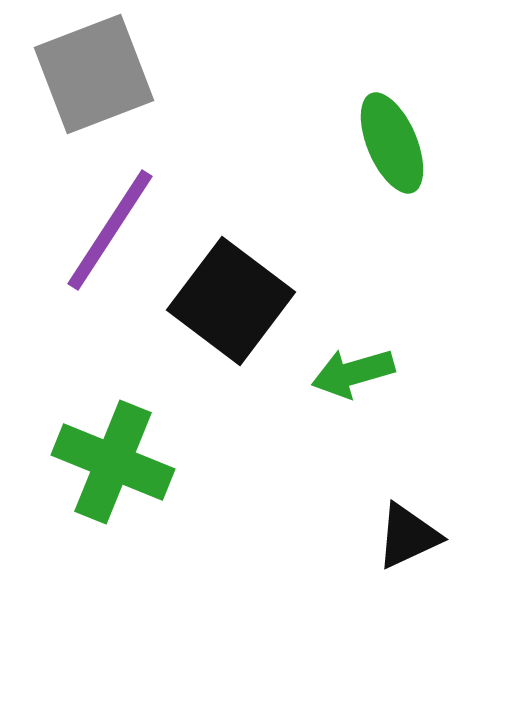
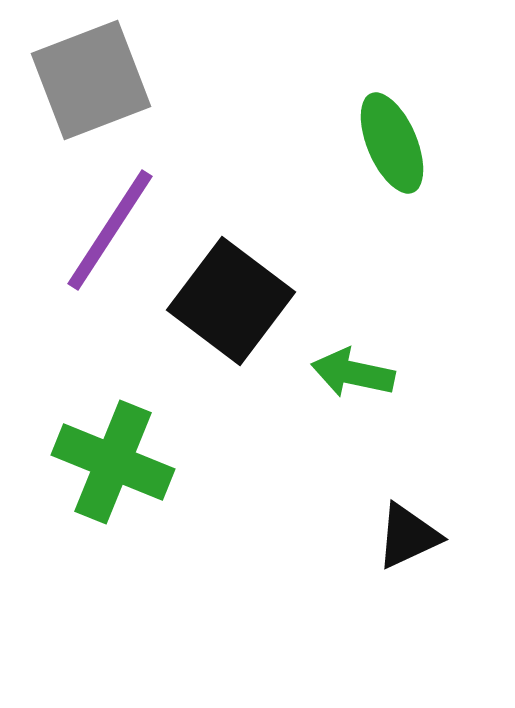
gray square: moved 3 px left, 6 px down
green arrow: rotated 28 degrees clockwise
